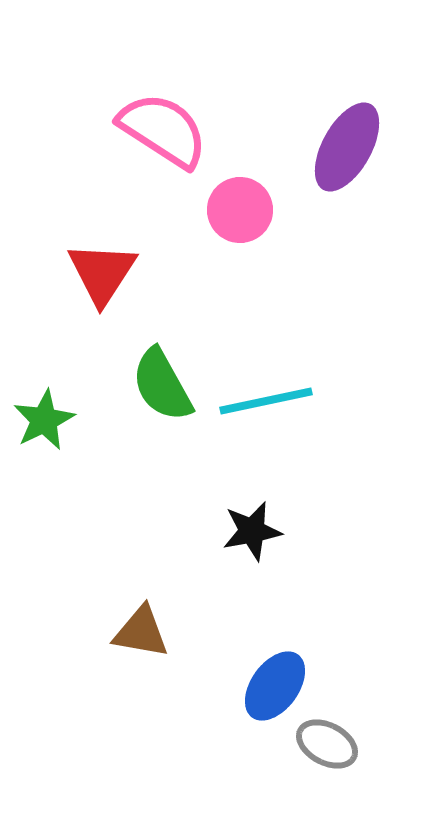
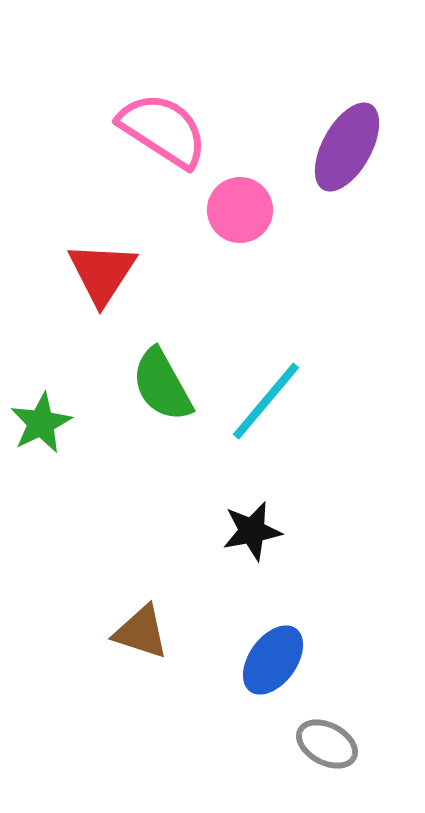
cyan line: rotated 38 degrees counterclockwise
green star: moved 3 px left, 3 px down
brown triangle: rotated 8 degrees clockwise
blue ellipse: moved 2 px left, 26 px up
